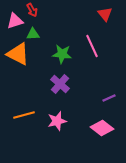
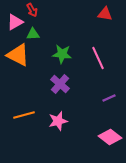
red triangle: rotated 42 degrees counterclockwise
pink triangle: moved 1 px down; rotated 12 degrees counterclockwise
pink line: moved 6 px right, 12 px down
orange triangle: moved 1 px down
pink star: moved 1 px right
pink diamond: moved 8 px right, 9 px down
